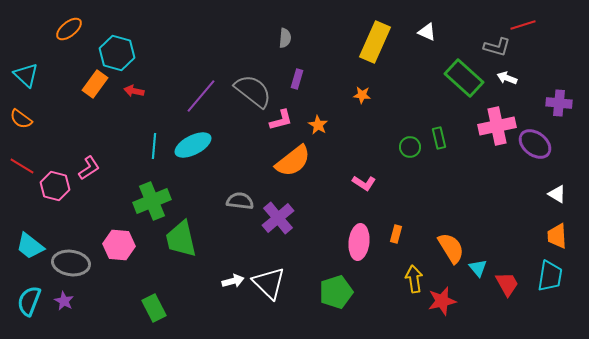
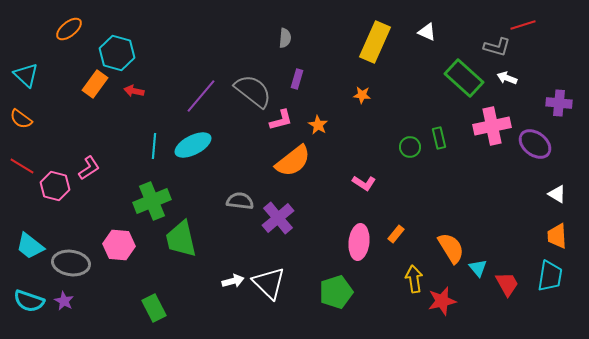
pink cross at (497, 126): moved 5 px left
orange rectangle at (396, 234): rotated 24 degrees clockwise
cyan semicircle at (29, 301): rotated 92 degrees counterclockwise
